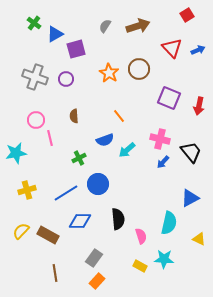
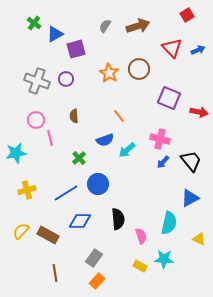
gray cross at (35, 77): moved 2 px right, 4 px down
red arrow at (199, 106): moved 6 px down; rotated 90 degrees counterclockwise
black trapezoid at (191, 152): moved 9 px down
green cross at (79, 158): rotated 16 degrees counterclockwise
